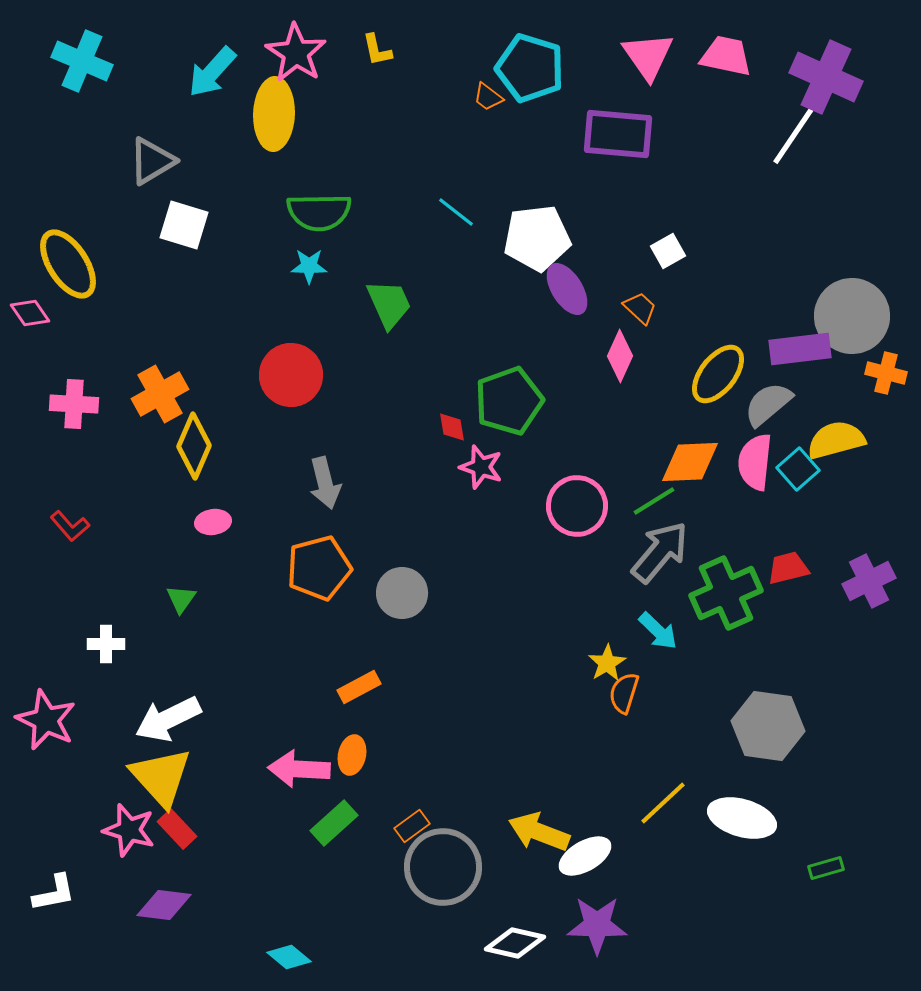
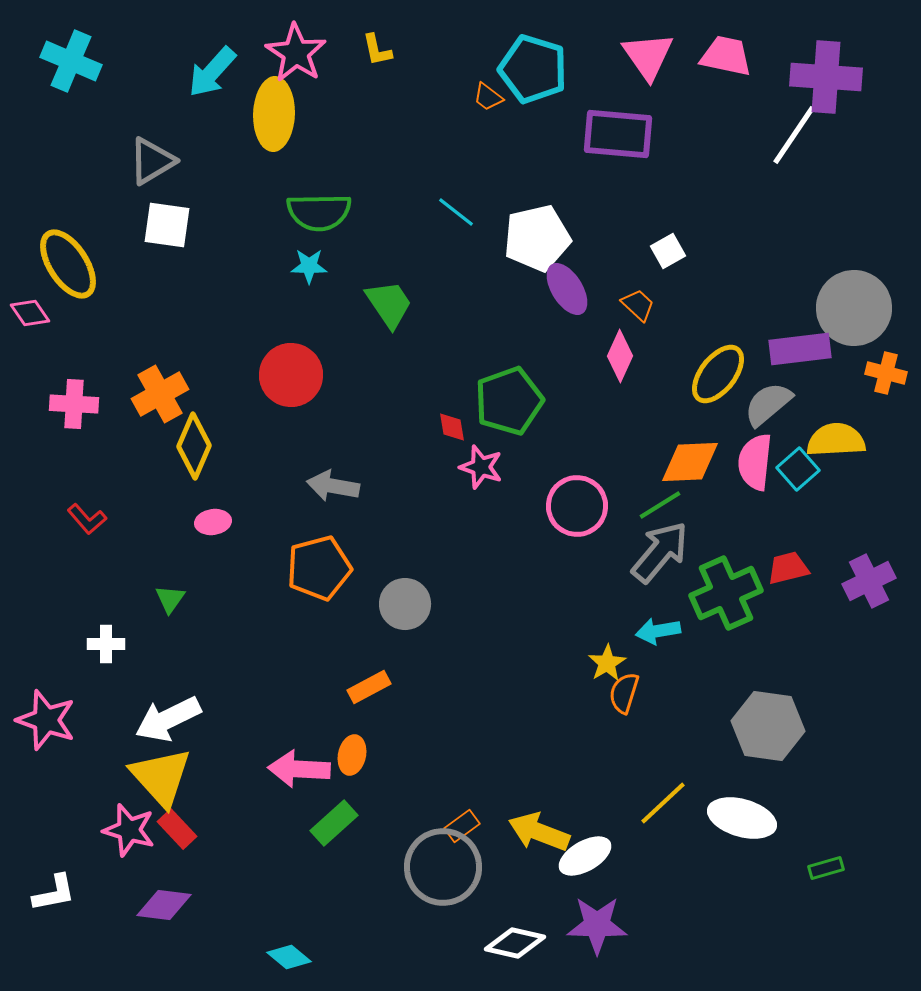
cyan cross at (82, 61): moved 11 px left
cyan pentagon at (530, 68): moved 3 px right, 1 px down
purple cross at (826, 77): rotated 20 degrees counterclockwise
white square at (184, 225): moved 17 px left; rotated 9 degrees counterclockwise
white pentagon at (537, 238): rotated 6 degrees counterclockwise
green trapezoid at (389, 304): rotated 10 degrees counterclockwise
orange trapezoid at (640, 308): moved 2 px left, 3 px up
gray circle at (852, 316): moved 2 px right, 8 px up
yellow semicircle at (836, 440): rotated 12 degrees clockwise
gray arrow at (325, 483): moved 8 px right, 3 px down; rotated 114 degrees clockwise
green line at (654, 501): moved 6 px right, 4 px down
red L-shape at (70, 526): moved 17 px right, 7 px up
gray circle at (402, 593): moved 3 px right, 11 px down
green triangle at (181, 599): moved 11 px left
cyan arrow at (658, 631): rotated 126 degrees clockwise
orange rectangle at (359, 687): moved 10 px right
pink star at (46, 720): rotated 6 degrees counterclockwise
orange rectangle at (412, 826): moved 50 px right
